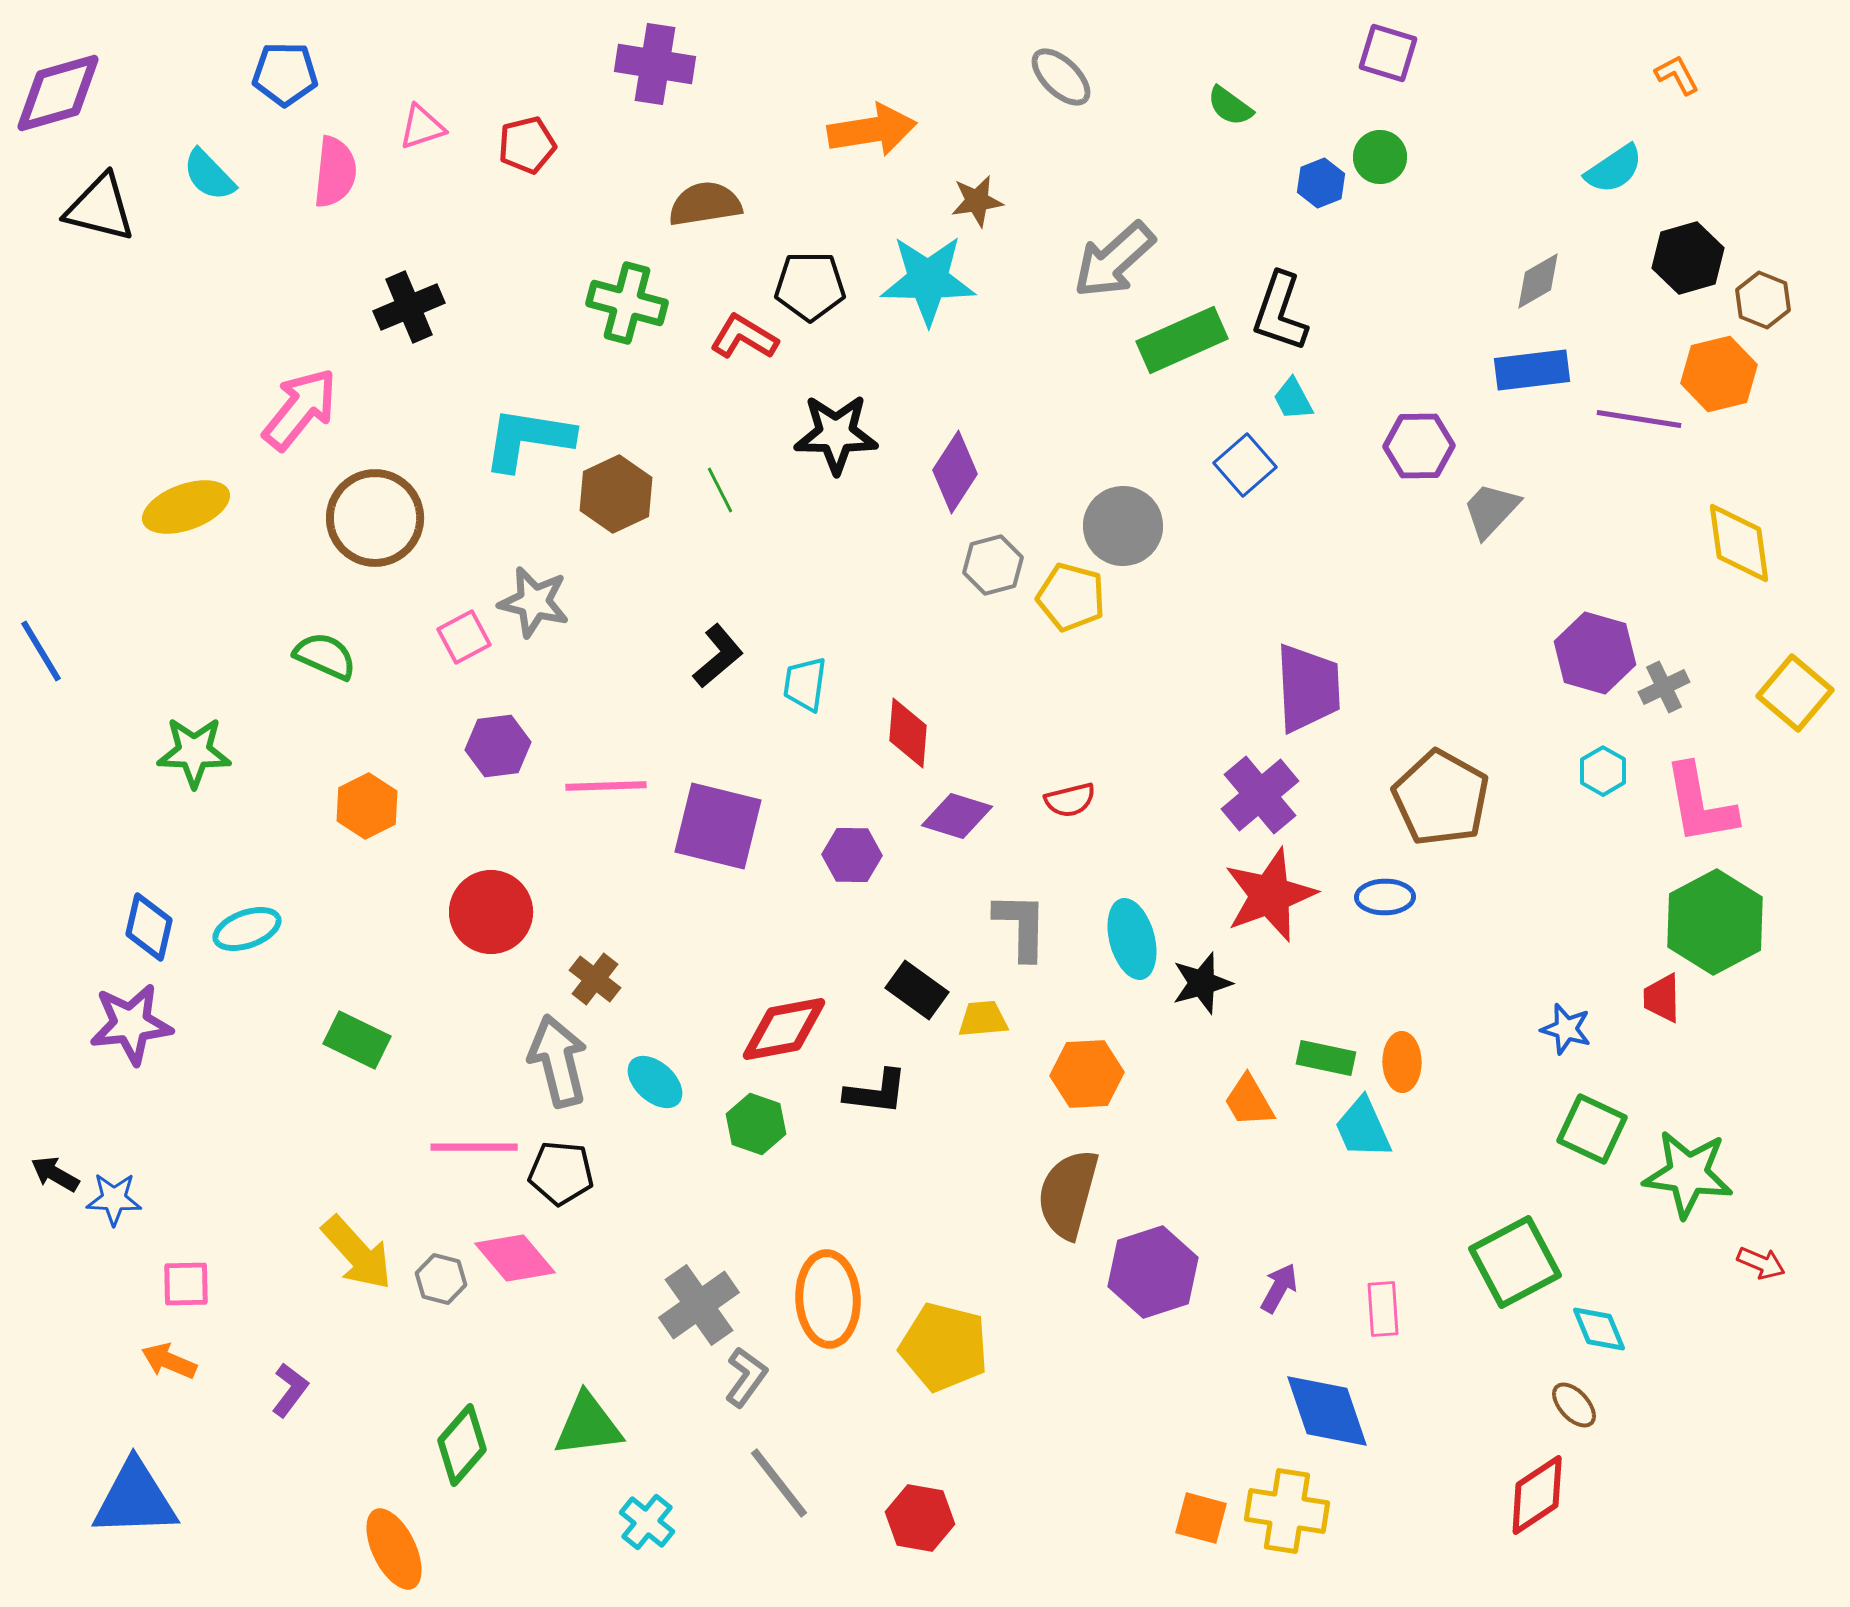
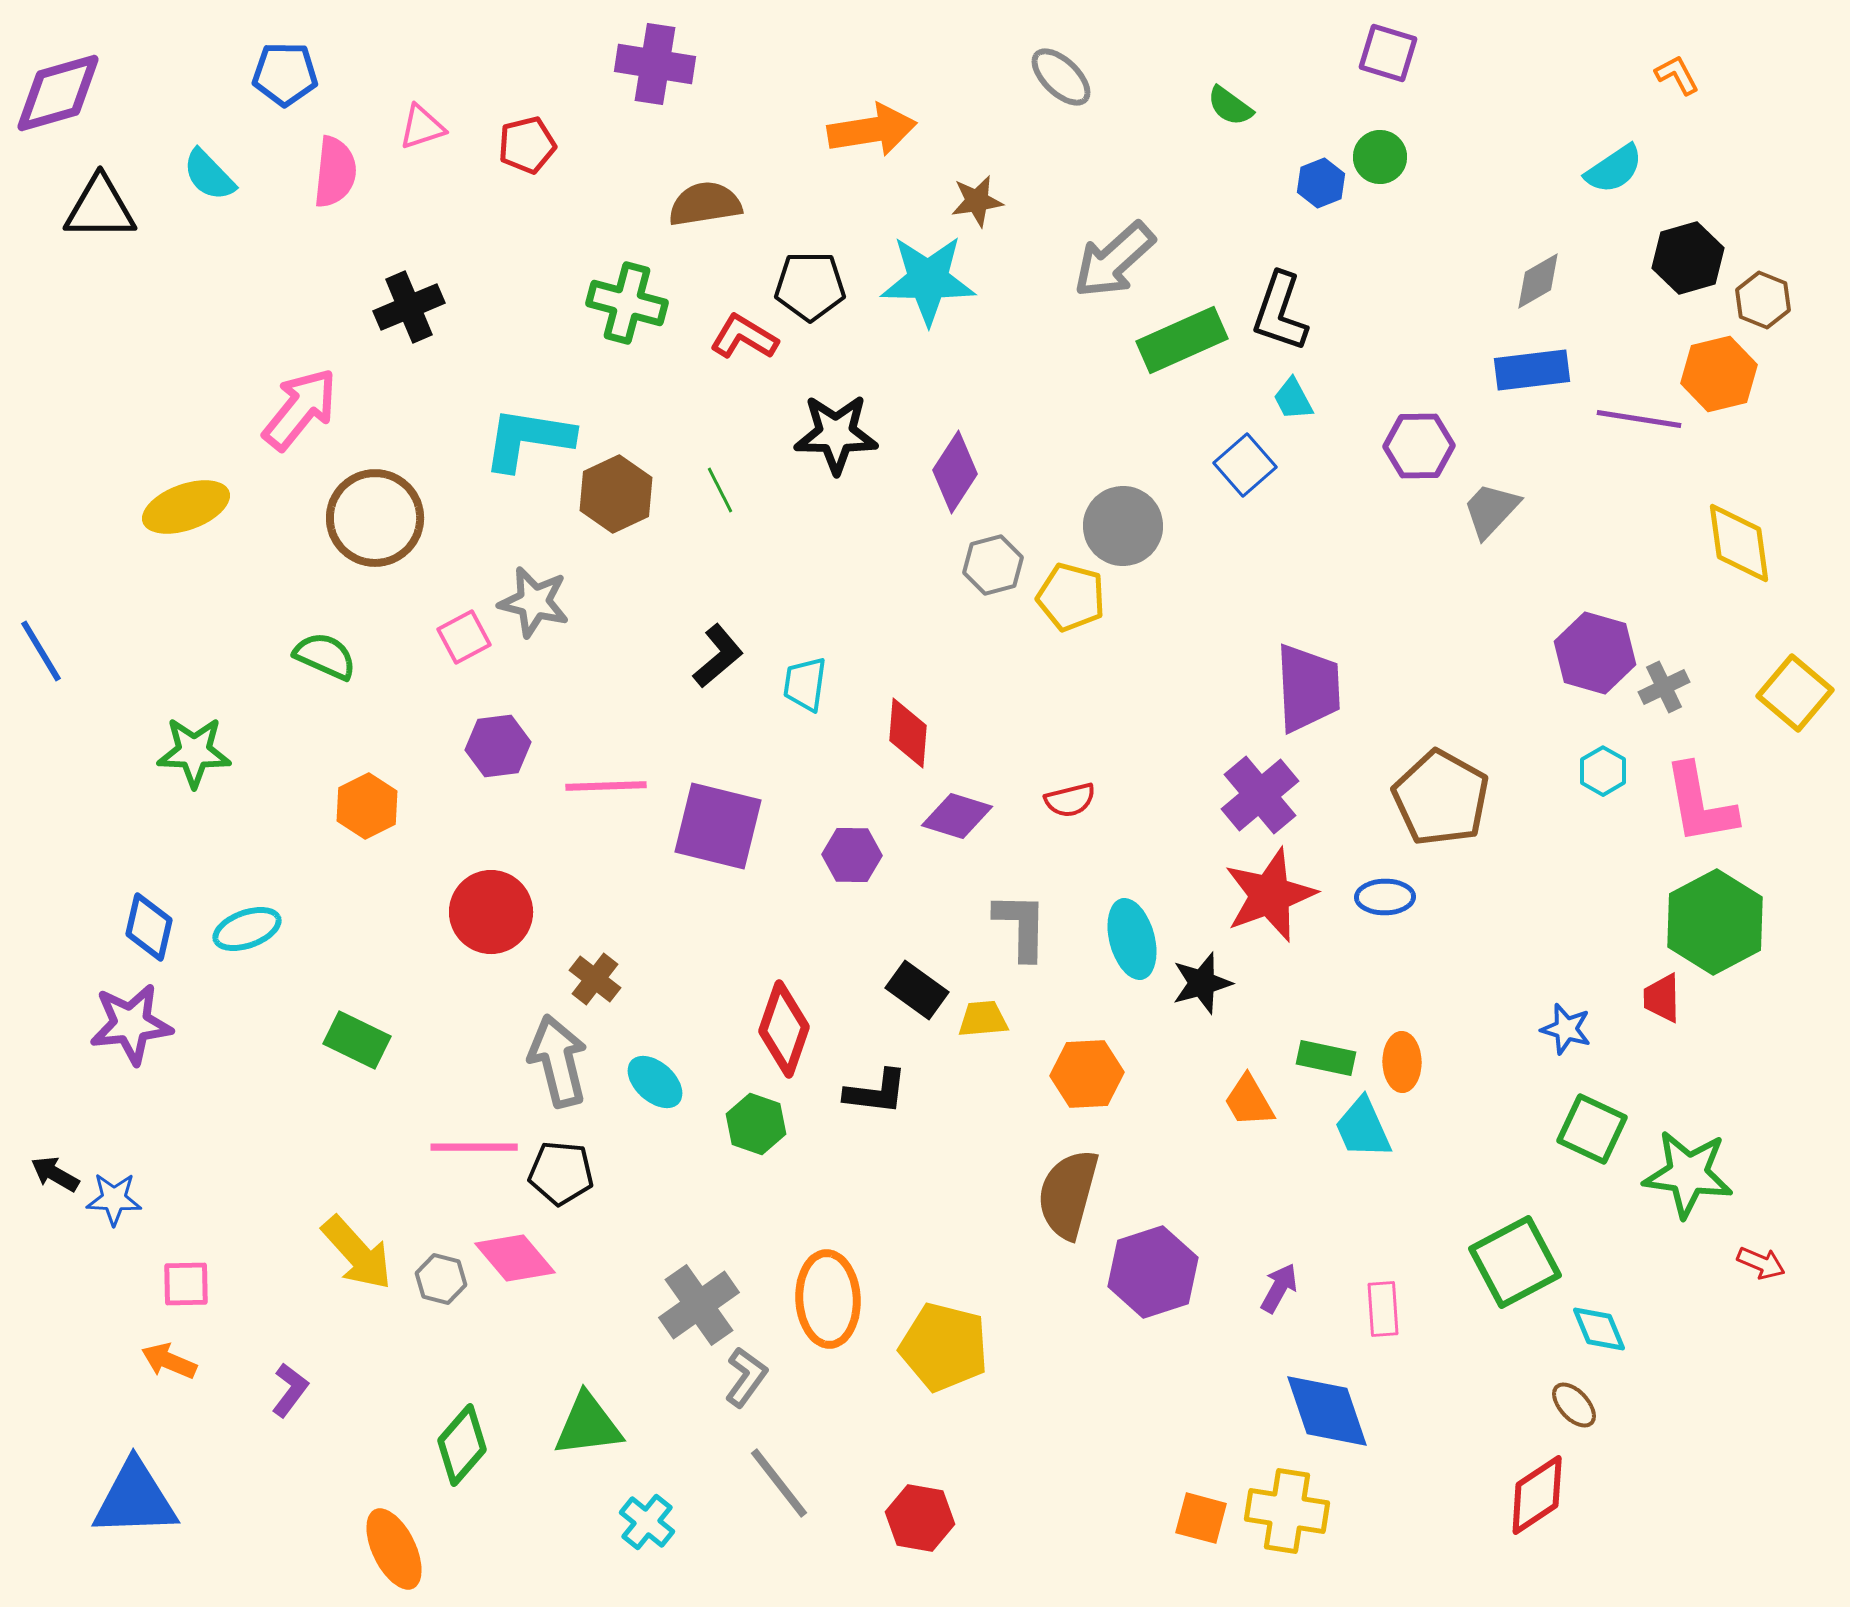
black triangle at (100, 208): rotated 14 degrees counterclockwise
red diamond at (784, 1029): rotated 60 degrees counterclockwise
